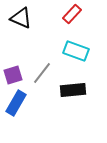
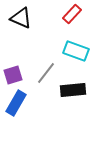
gray line: moved 4 px right
